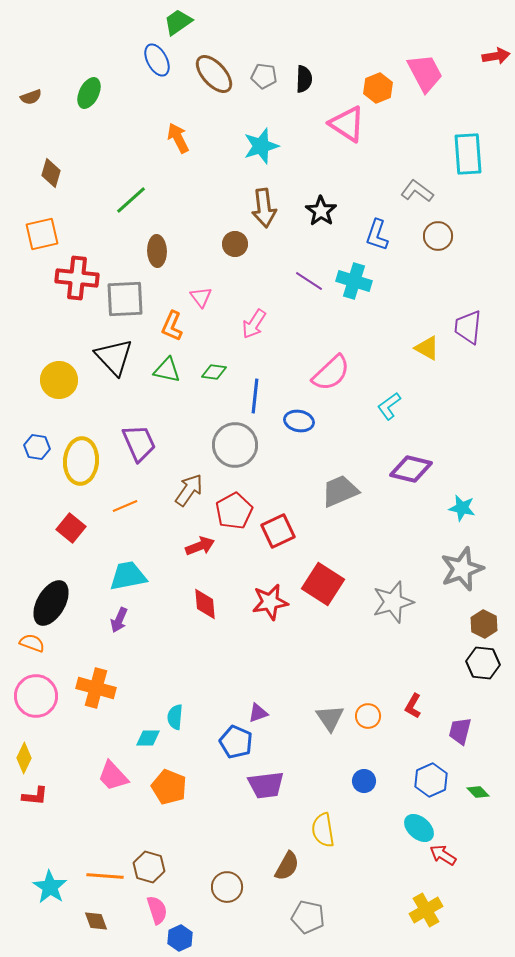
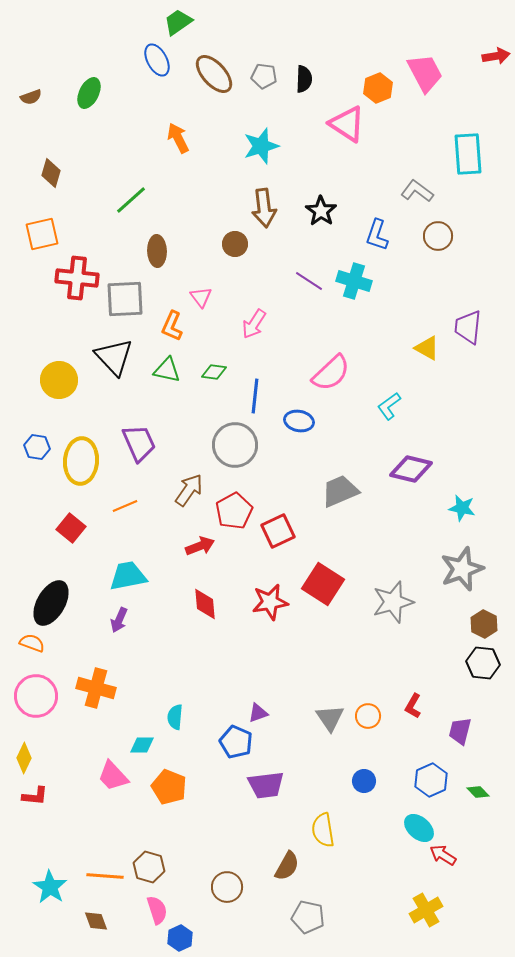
cyan diamond at (148, 738): moved 6 px left, 7 px down
